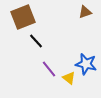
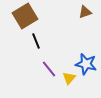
brown square: moved 2 px right, 1 px up; rotated 10 degrees counterclockwise
black line: rotated 21 degrees clockwise
yellow triangle: rotated 32 degrees clockwise
